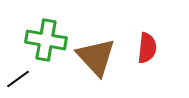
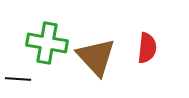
green cross: moved 1 px right, 3 px down
black line: rotated 40 degrees clockwise
